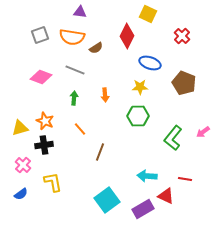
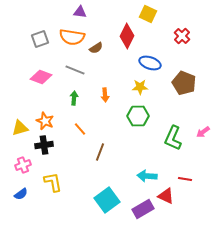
gray square: moved 4 px down
green L-shape: rotated 15 degrees counterclockwise
pink cross: rotated 28 degrees clockwise
